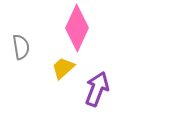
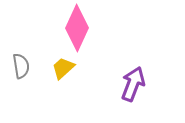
gray semicircle: moved 19 px down
purple arrow: moved 36 px right, 5 px up
